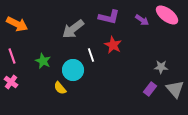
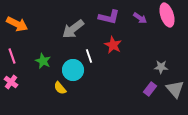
pink ellipse: rotated 35 degrees clockwise
purple arrow: moved 2 px left, 2 px up
white line: moved 2 px left, 1 px down
